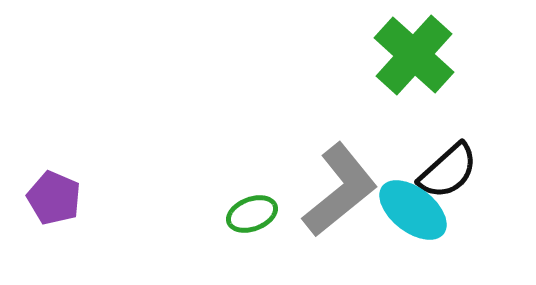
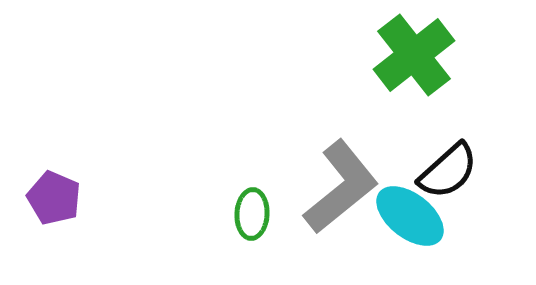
green cross: rotated 10 degrees clockwise
gray L-shape: moved 1 px right, 3 px up
cyan ellipse: moved 3 px left, 6 px down
green ellipse: rotated 66 degrees counterclockwise
